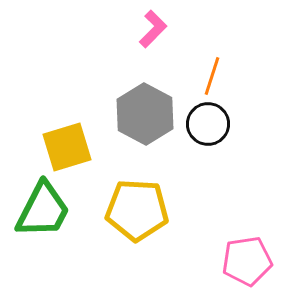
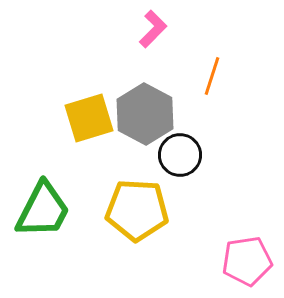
black circle: moved 28 px left, 31 px down
yellow square: moved 22 px right, 29 px up
